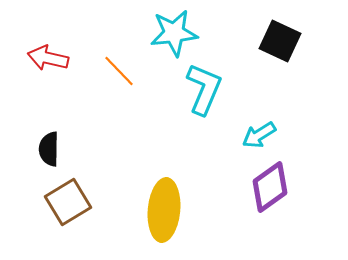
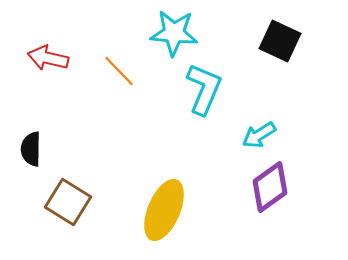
cyan star: rotated 12 degrees clockwise
black semicircle: moved 18 px left
brown square: rotated 27 degrees counterclockwise
yellow ellipse: rotated 18 degrees clockwise
